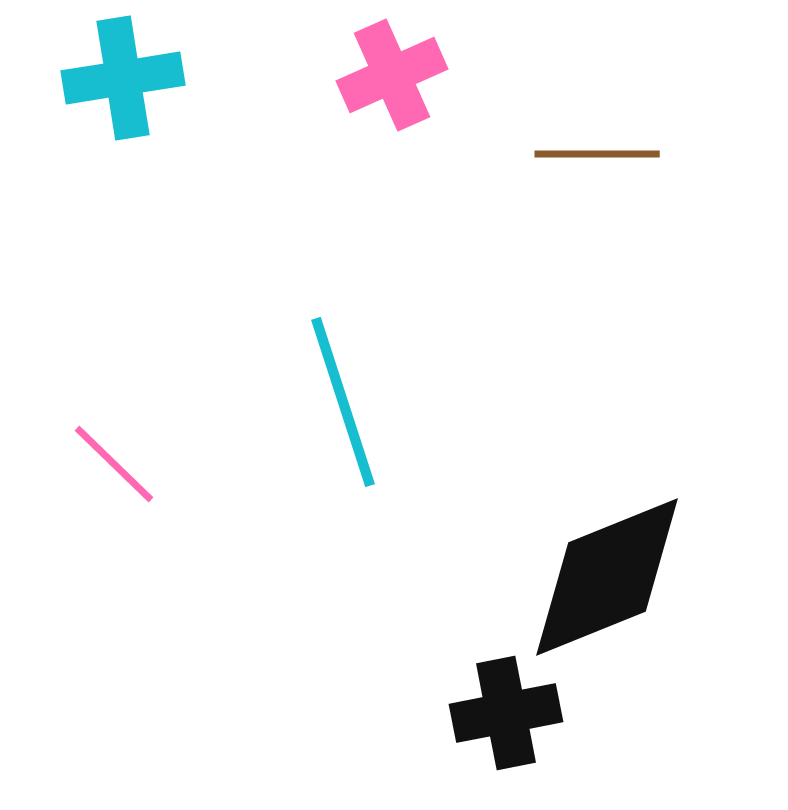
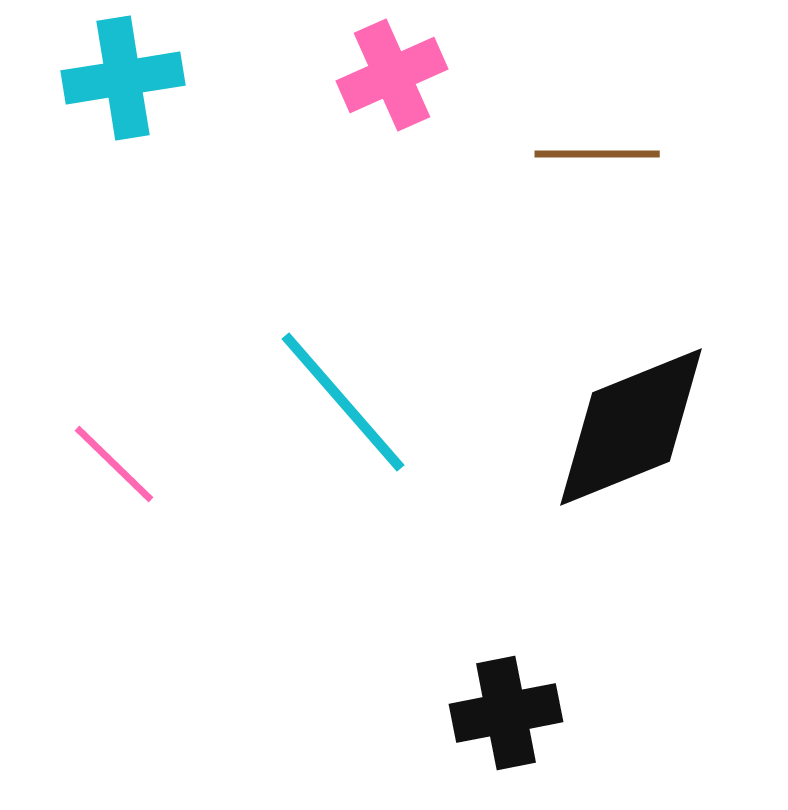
cyan line: rotated 23 degrees counterclockwise
black diamond: moved 24 px right, 150 px up
